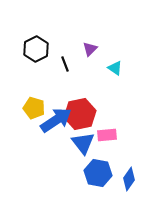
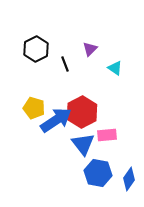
red hexagon: moved 2 px right, 2 px up; rotated 16 degrees counterclockwise
blue triangle: moved 1 px down
